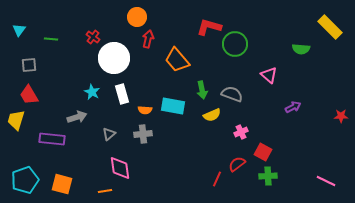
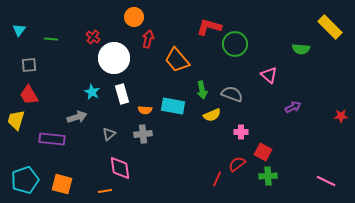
orange circle: moved 3 px left
pink cross: rotated 24 degrees clockwise
